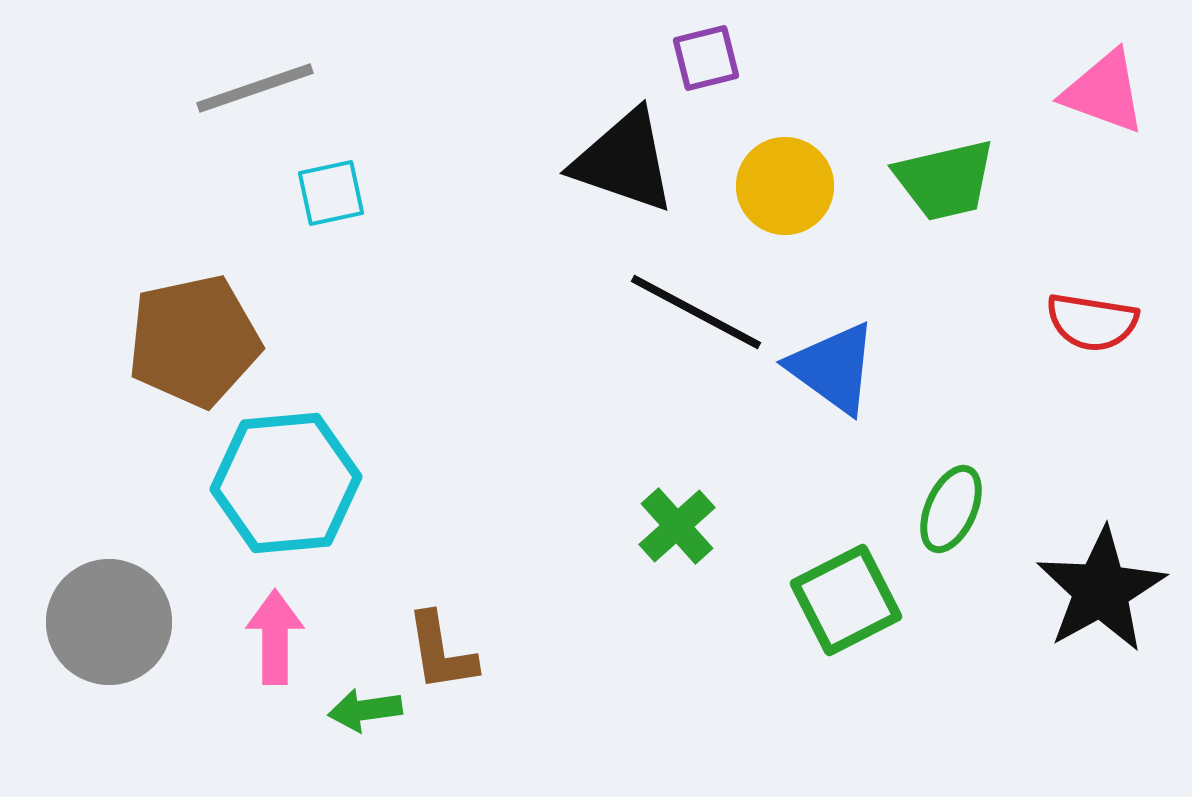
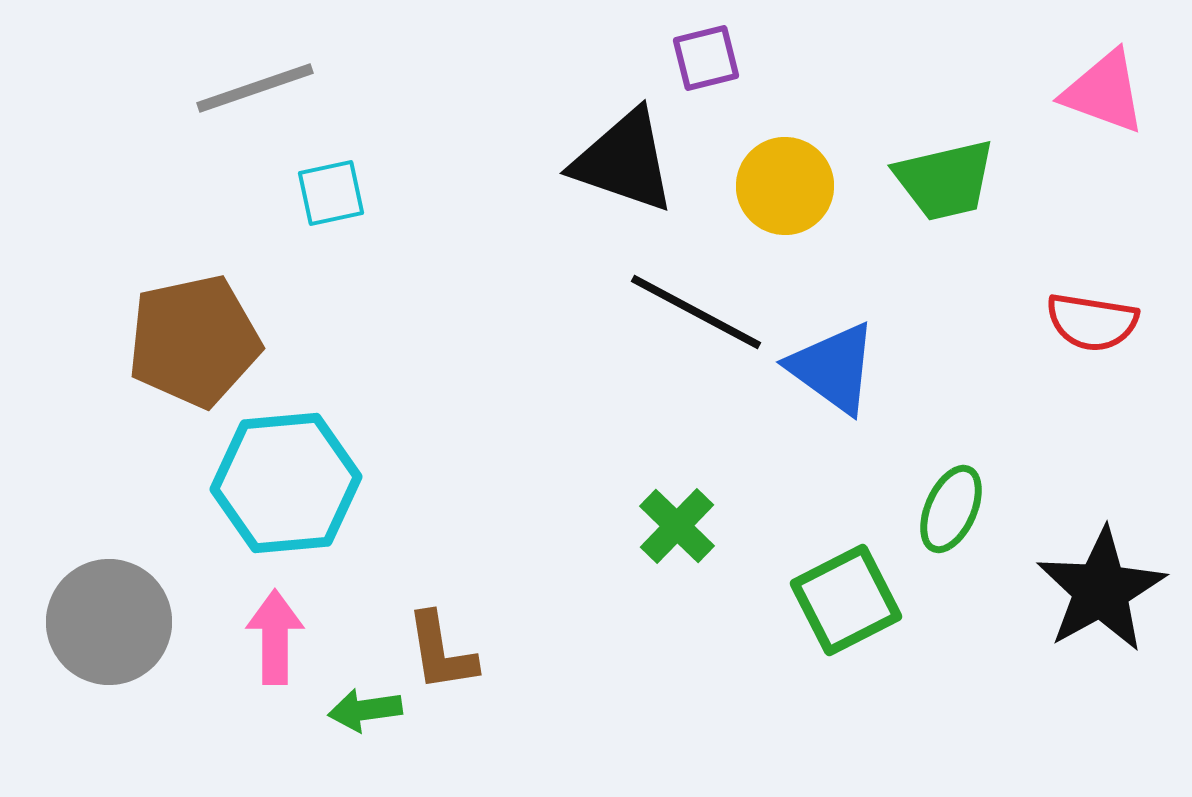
green cross: rotated 4 degrees counterclockwise
